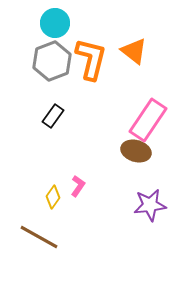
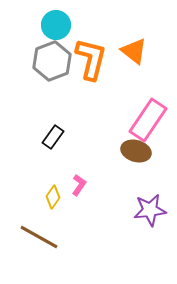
cyan circle: moved 1 px right, 2 px down
black rectangle: moved 21 px down
pink L-shape: moved 1 px right, 1 px up
purple star: moved 5 px down
